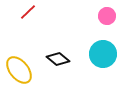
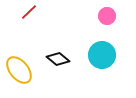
red line: moved 1 px right
cyan circle: moved 1 px left, 1 px down
